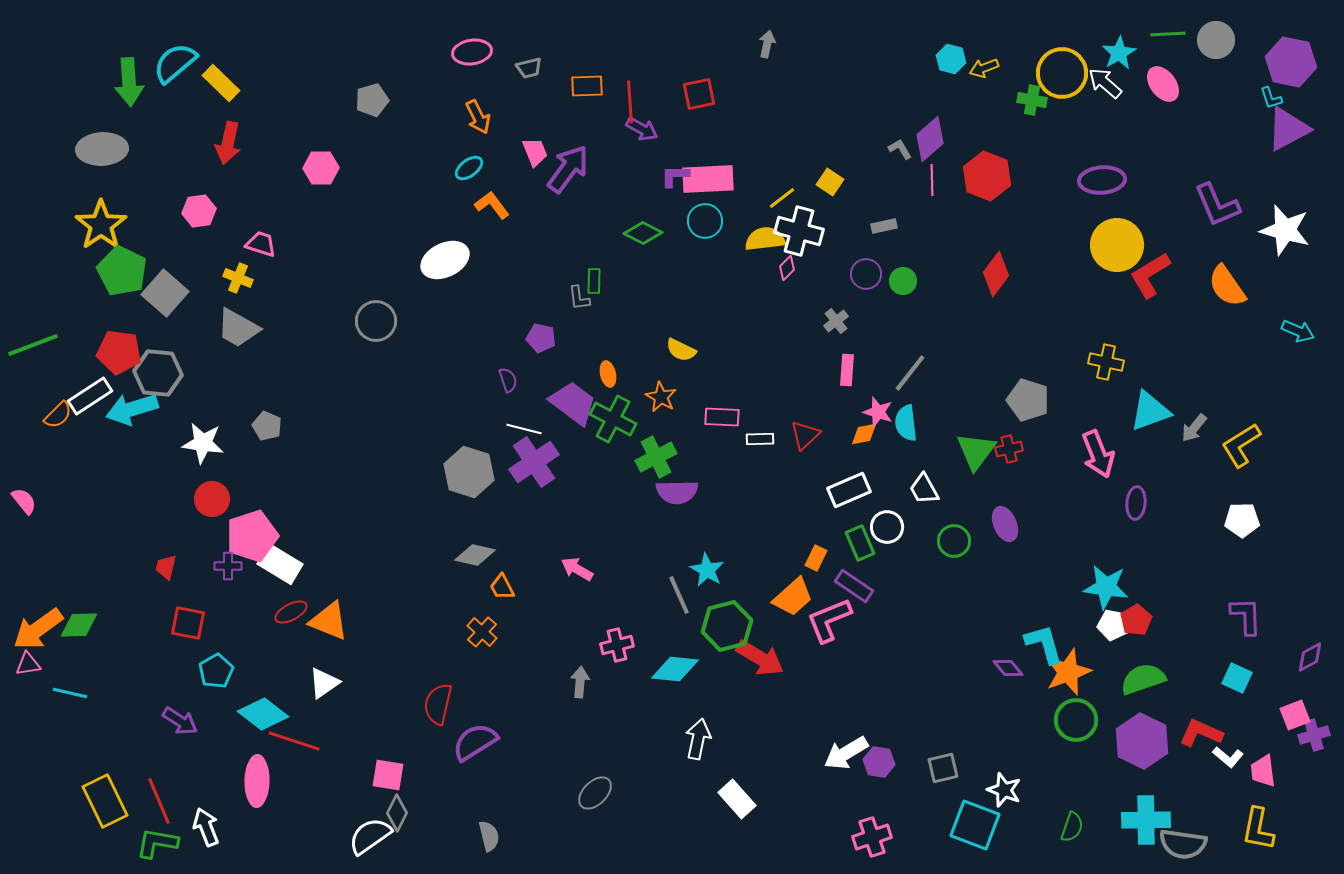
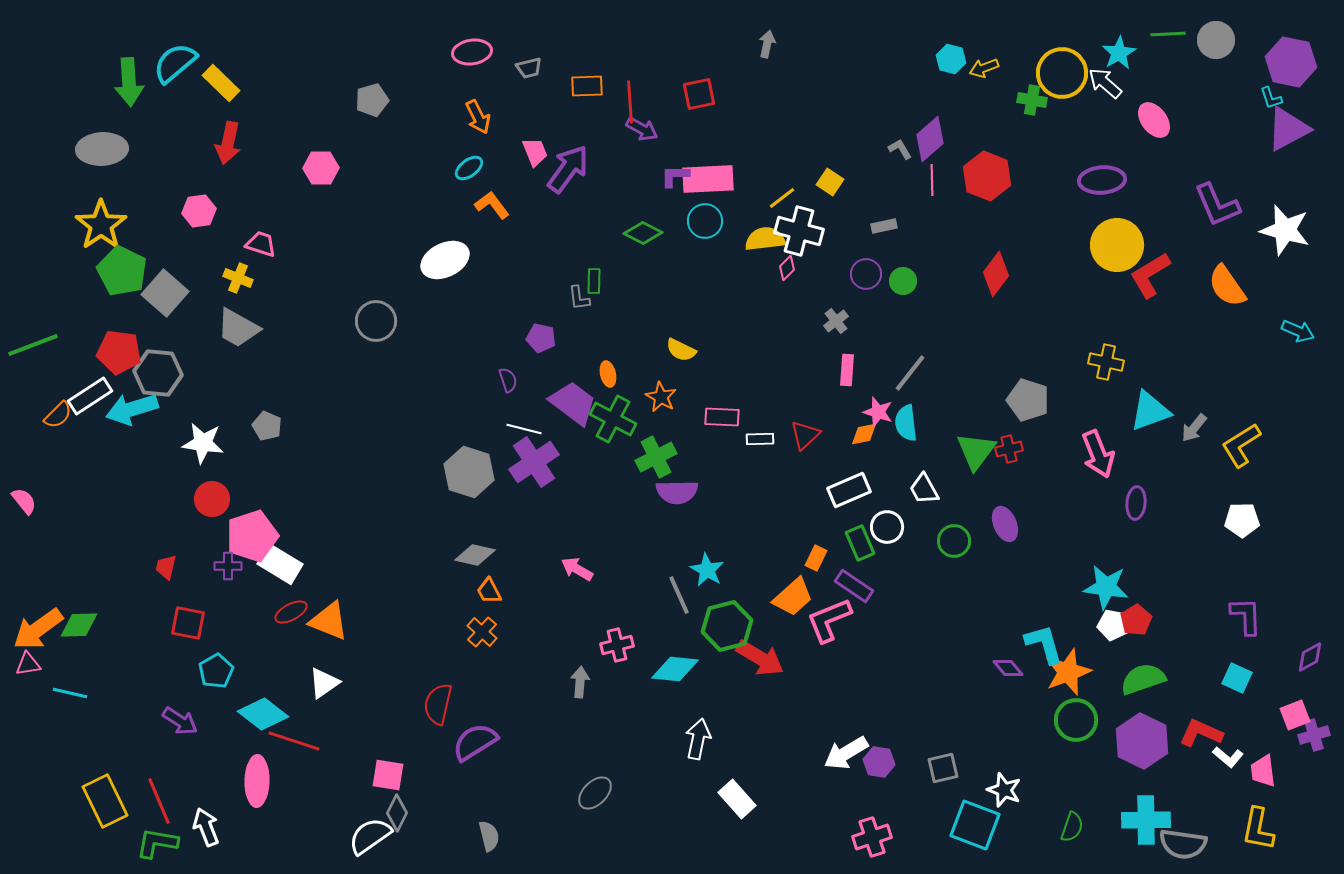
pink ellipse at (1163, 84): moved 9 px left, 36 px down
orange trapezoid at (502, 587): moved 13 px left, 4 px down
